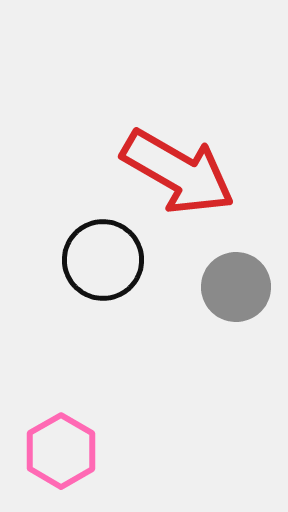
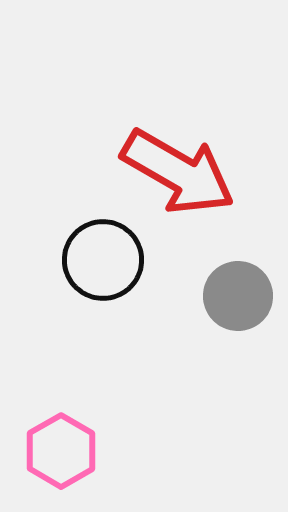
gray circle: moved 2 px right, 9 px down
